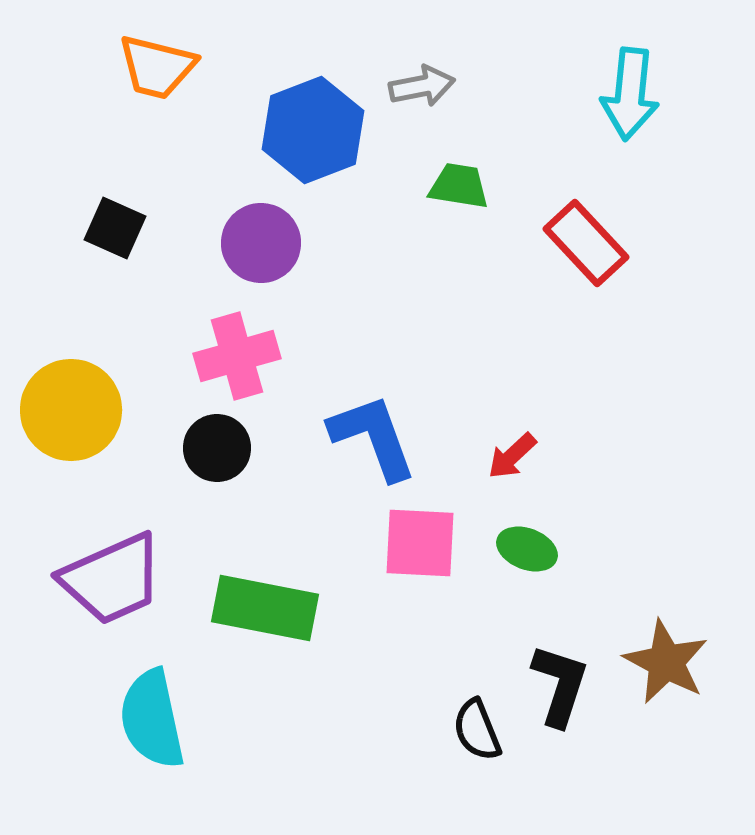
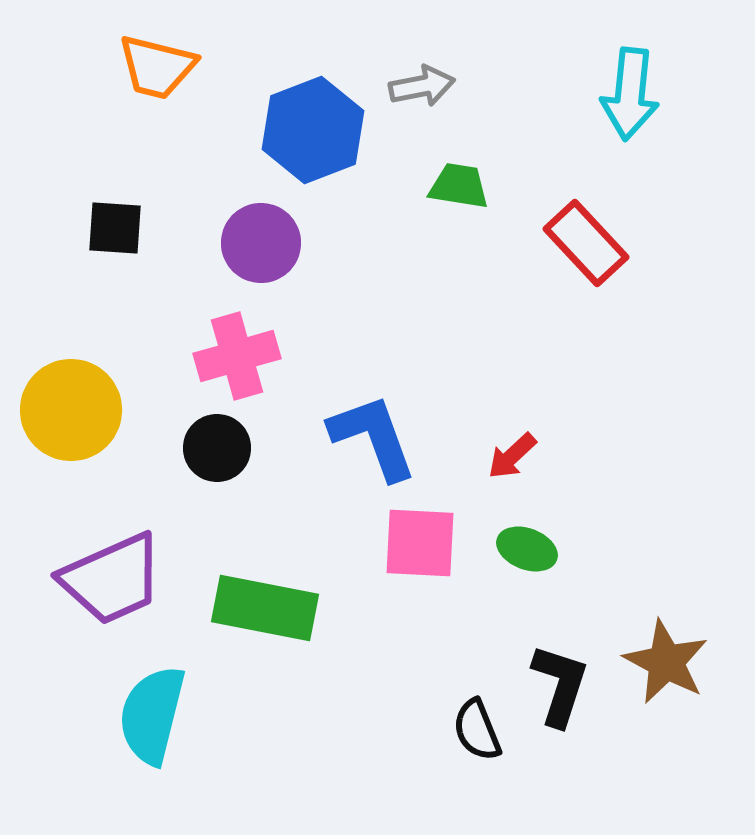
black square: rotated 20 degrees counterclockwise
cyan semicircle: moved 4 px up; rotated 26 degrees clockwise
